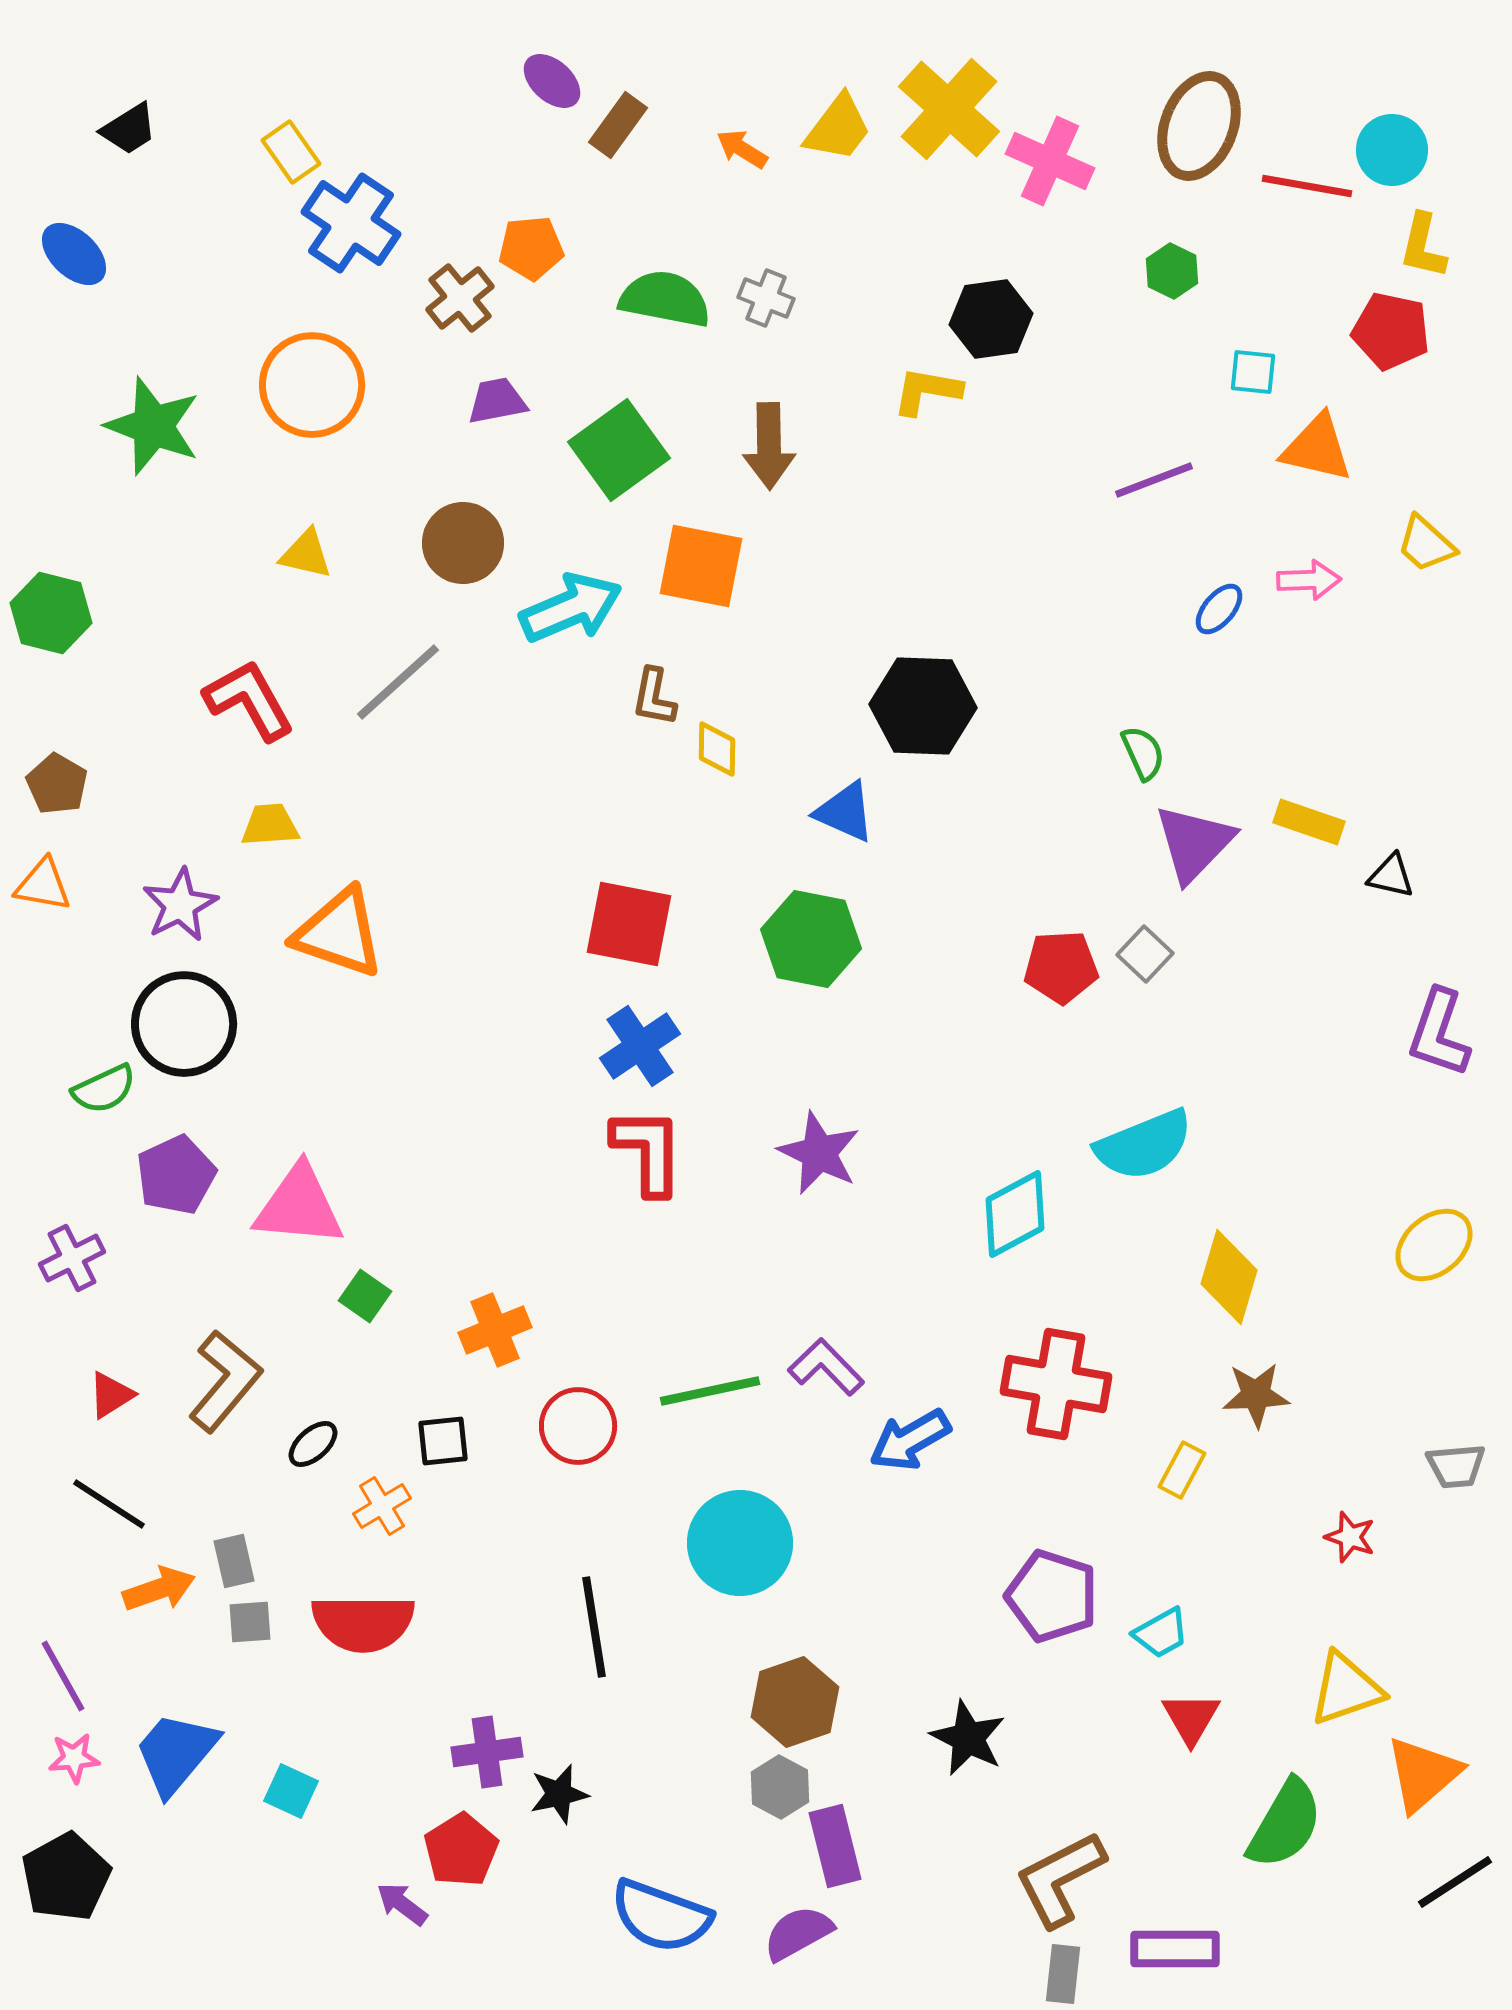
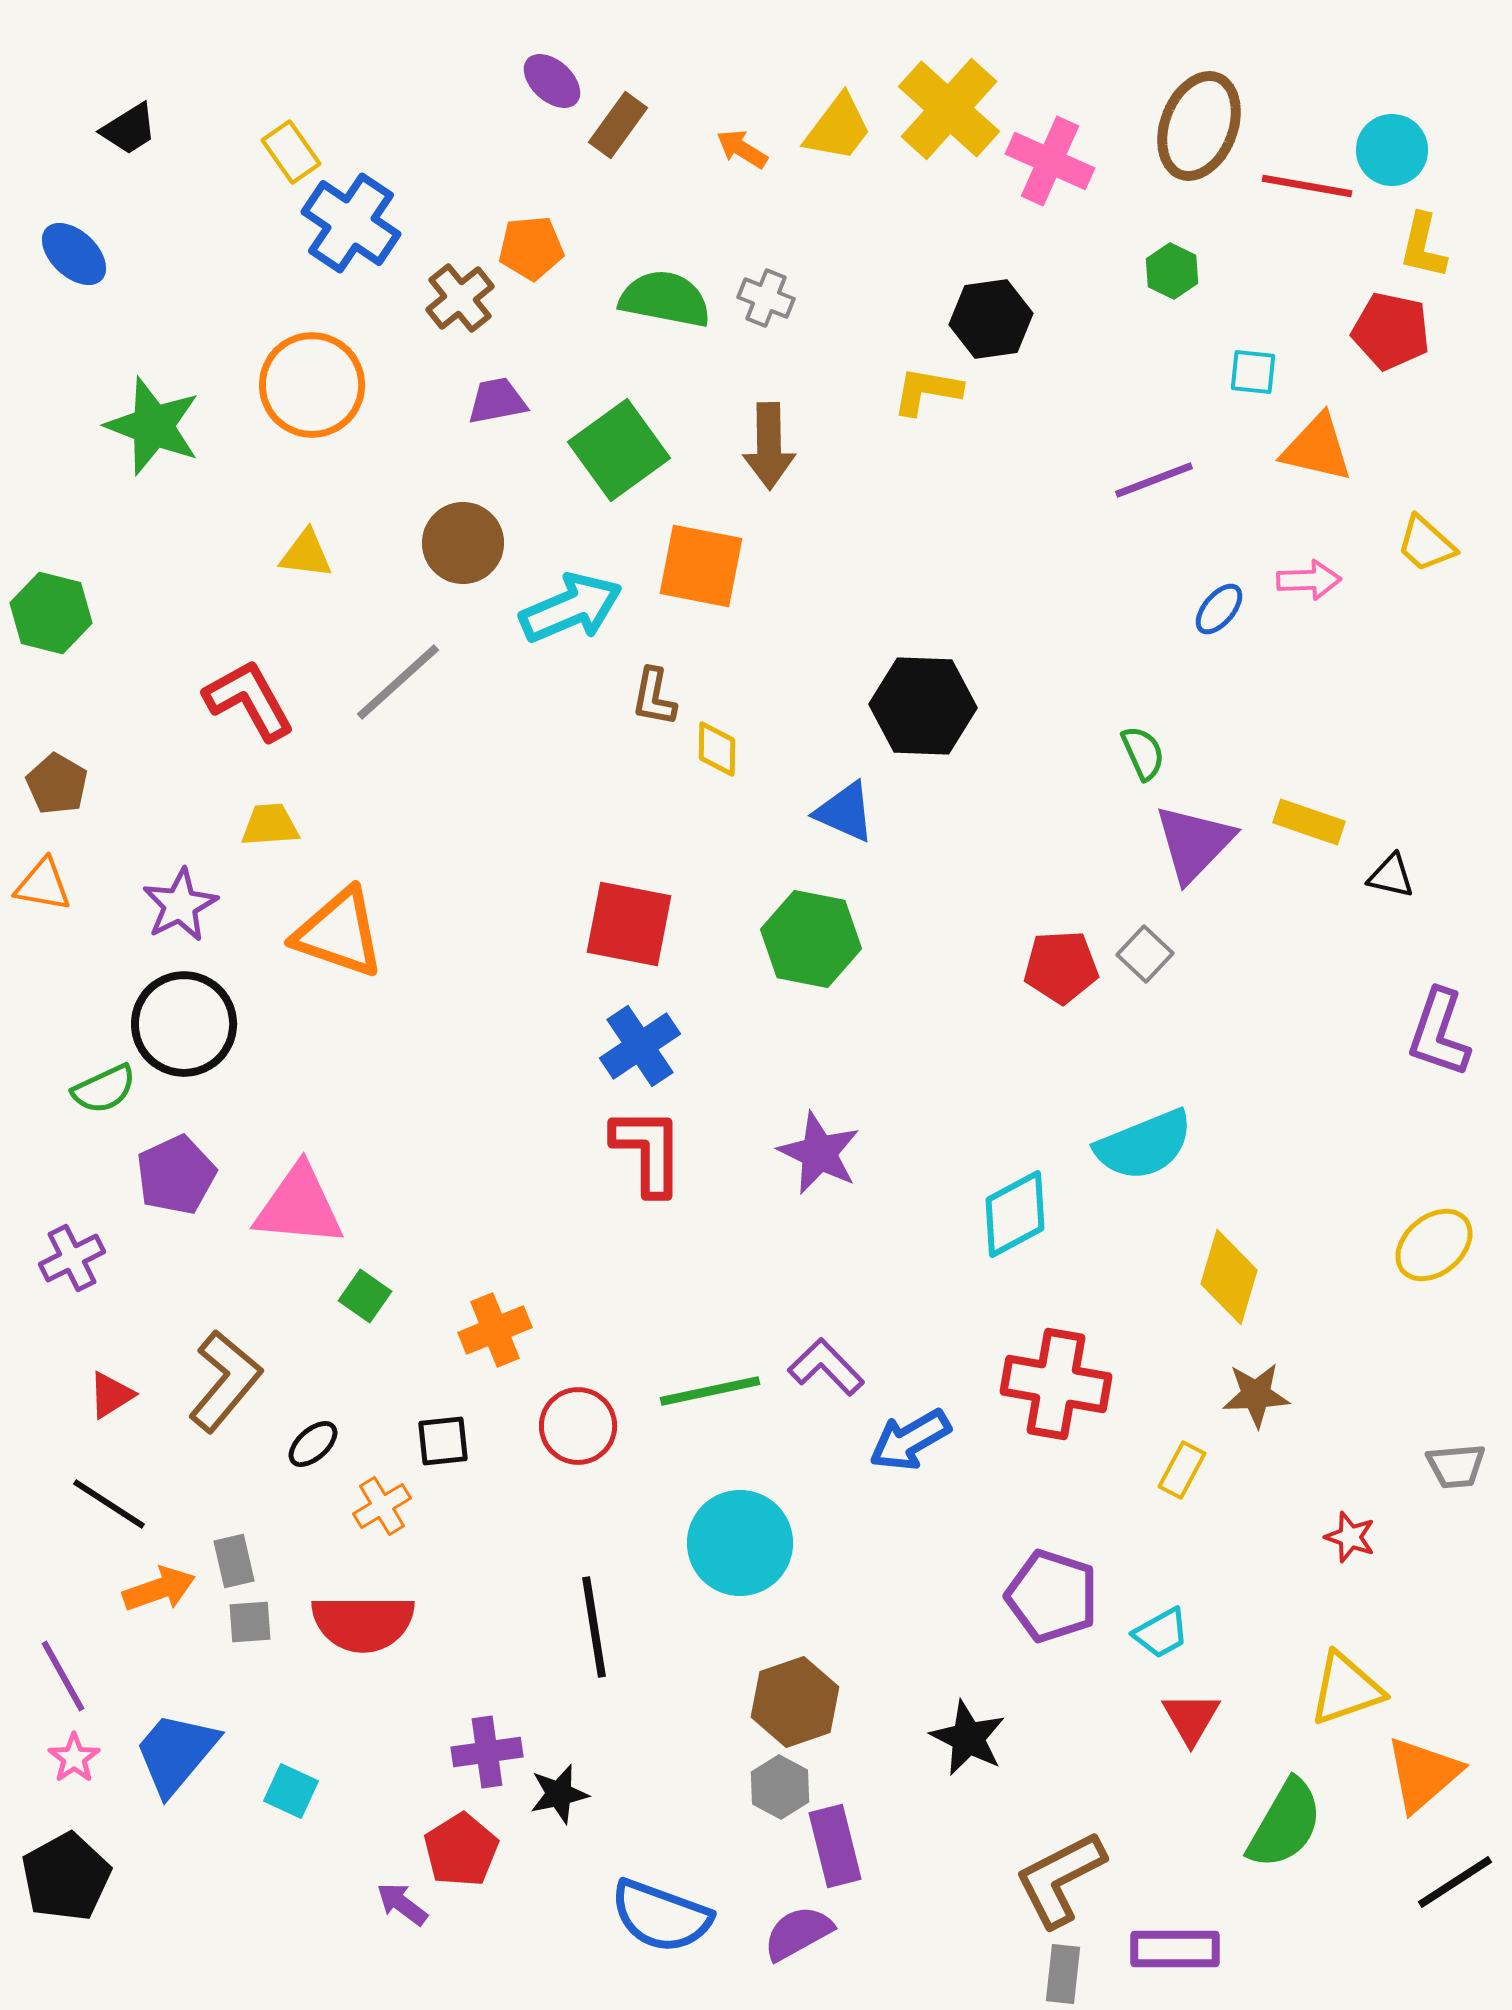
yellow triangle at (306, 554): rotated 6 degrees counterclockwise
pink star at (74, 1758): rotated 30 degrees counterclockwise
